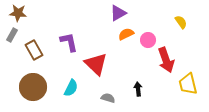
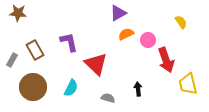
gray rectangle: moved 25 px down
brown rectangle: moved 1 px right
